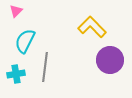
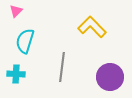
cyan semicircle: rotated 10 degrees counterclockwise
purple circle: moved 17 px down
gray line: moved 17 px right
cyan cross: rotated 12 degrees clockwise
